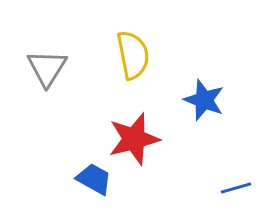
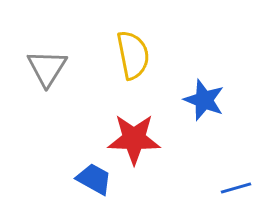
red star: rotated 16 degrees clockwise
